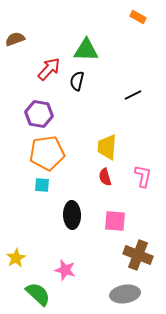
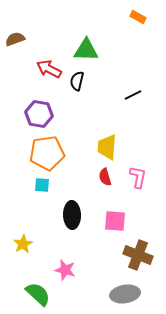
red arrow: rotated 105 degrees counterclockwise
pink L-shape: moved 5 px left, 1 px down
yellow star: moved 7 px right, 14 px up
